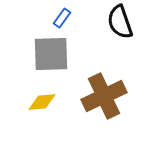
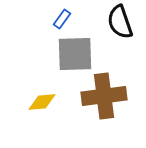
blue rectangle: moved 1 px down
gray square: moved 24 px right
brown cross: rotated 18 degrees clockwise
